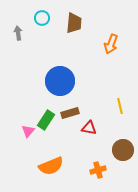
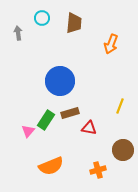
yellow line: rotated 35 degrees clockwise
